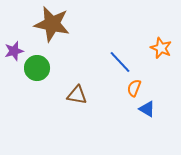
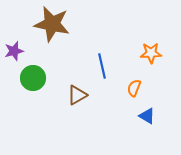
orange star: moved 10 px left, 5 px down; rotated 25 degrees counterclockwise
blue line: moved 18 px left, 4 px down; rotated 30 degrees clockwise
green circle: moved 4 px left, 10 px down
brown triangle: rotated 40 degrees counterclockwise
blue triangle: moved 7 px down
